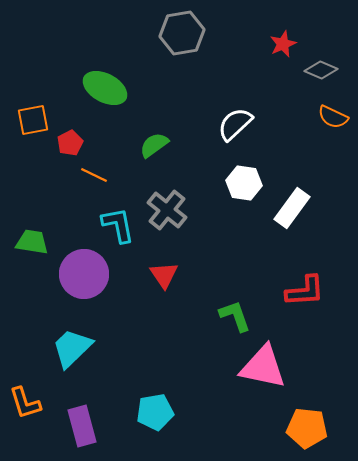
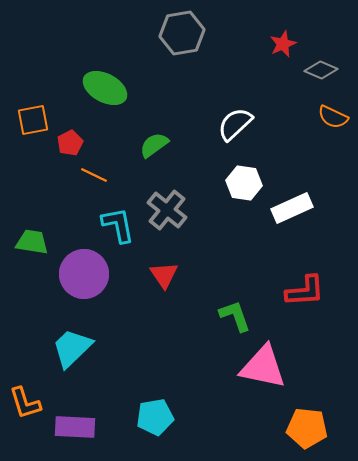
white rectangle: rotated 30 degrees clockwise
cyan pentagon: moved 5 px down
purple rectangle: moved 7 px left, 1 px down; rotated 72 degrees counterclockwise
